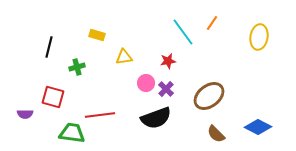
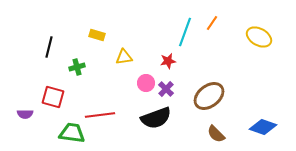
cyan line: moved 2 px right; rotated 56 degrees clockwise
yellow ellipse: rotated 70 degrees counterclockwise
blue diamond: moved 5 px right; rotated 8 degrees counterclockwise
